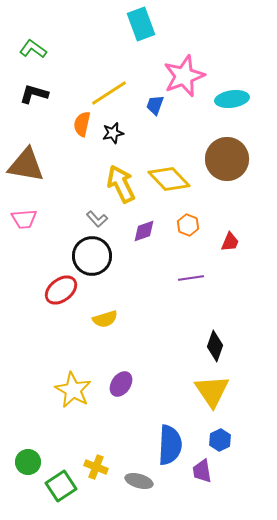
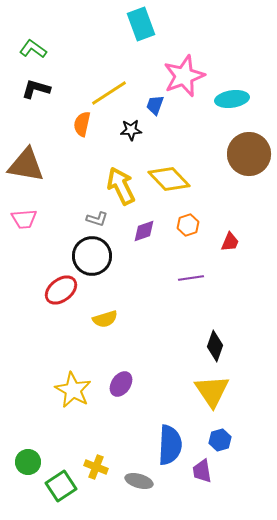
black L-shape: moved 2 px right, 5 px up
black star: moved 18 px right, 3 px up; rotated 10 degrees clockwise
brown circle: moved 22 px right, 5 px up
yellow arrow: moved 2 px down
gray L-shape: rotated 30 degrees counterclockwise
orange hexagon: rotated 20 degrees clockwise
blue hexagon: rotated 10 degrees clockwise
